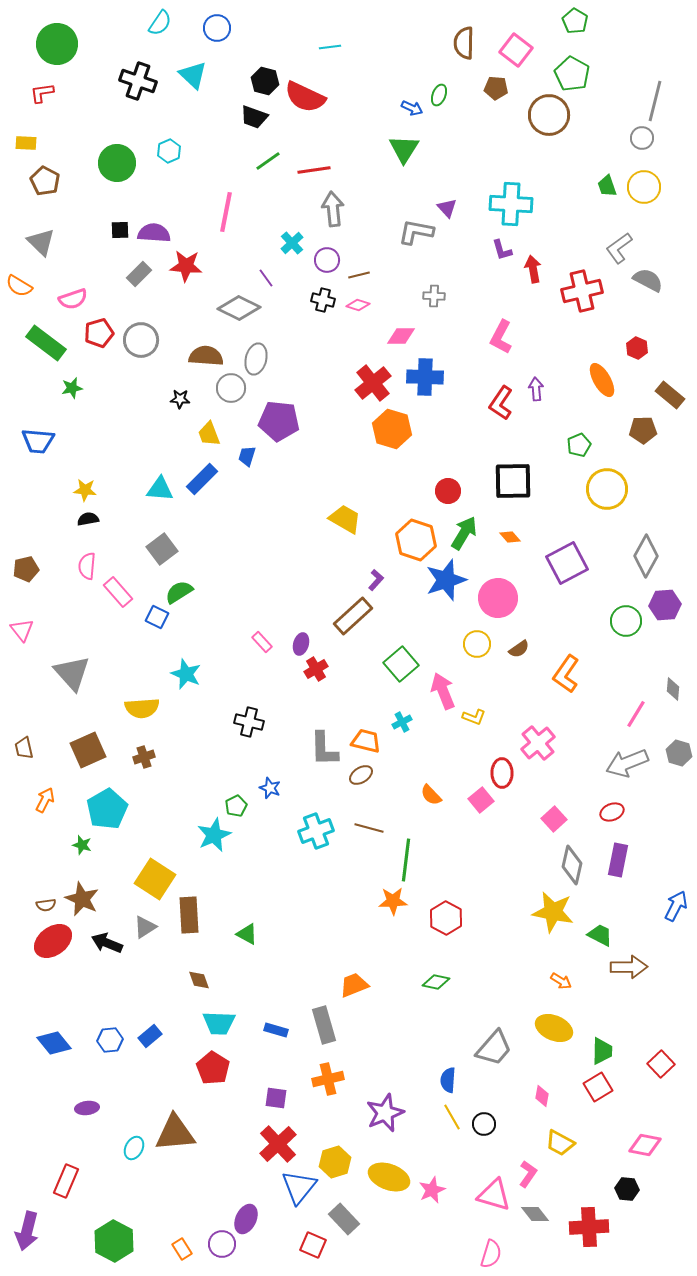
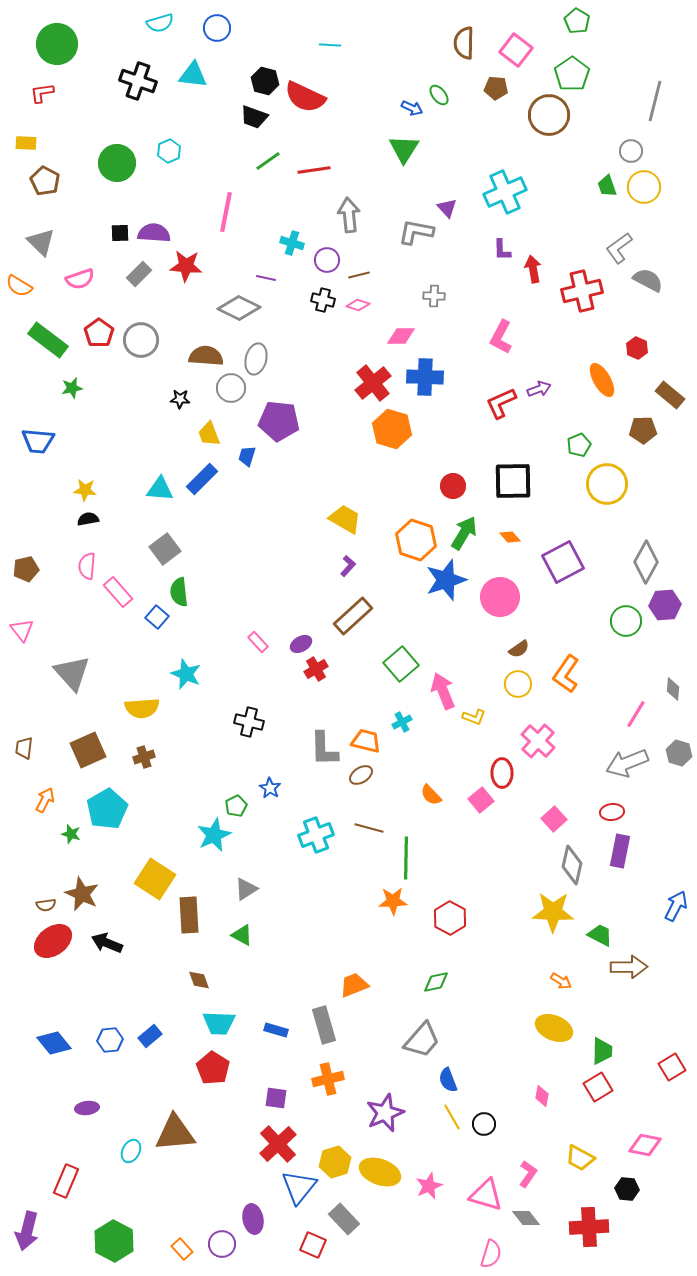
green pentagon at (575, 21): moved 2 px right
cyan semicircle at (160, 23): rotated 40 degrees clockwise
cyan line at (330, 47): moved 2 px up; rotated 10 degrees clockwise
green pentagon at (572, 74): rotated 8 degrees clockwise
cyan triangle at (193, 75): rotated 36 degrees counterclockwise
green ellipse at (439, 95): rotated 60 degrees counterclockwise
gray circle at (642, 138): moved 11 px left, 13 px down
cyan cross at (511, 204): moved 6 px left, 12 px up; rotated 27 degrees counterclockwise
gray arrow at (333, 209): moved 16 px right, 6 px down
black square at (120, 230): moved 3 px down
cyan cross at (292, 243): rotated 30 degrees counterclockwise
purple L-shape at (502, 250): rotated 15 degrees clockwise
purple line at (266, 278): rotated 42 degrees counterclockwise
pink semicircle at (73, 299): moved 7 px right, 20 px up
red pentagon at (99, 333): rotated 20 degrees counterclockwise
green rectangle at (46, 343): moved 2 px right, 3 px up
purple arrow at (536, 389): moved 3 px right; rotated 75 degrees clockwise
red L-shape at (501, 403): rotated 32 degrees clockwise
yellow circle at (607, 489): moved 5 px up
red circle at (448, 491): moved 5 px right, 5 px up
gray square at (162, 549): moved 3 px right
gray diamond at (646, 556): moved 6 px down
purple square at (567, 563): moved 4 px left, 1 px up
purple L-shape at (376, 580): moved 28 px left, 14 px up
green semicircle at (179, 592): rotated 64 degrees counterclockwise
pink circle at (498, 598): moved 2 px right, 1 px up
blue square at (157, 617): rotated 15 degrees clockwise
pink rectangle at (262, 642): moved 4 px left
purple ellipse at (301, 644): rotated 45 degrees clockwise
yellow circle at (477, 644): moved 41 px right, 40 px down
pink cross at (538, 743): moved 2 px up; rotated 8 degrees counterclockwise
brown trapezoid at (24, 748): rotated 20 degrees clockwise
blue star at (270, 788): rotated 10 degrees clockwise
red ellipse at (612, 812): rotated 15 degrees clockwise
cyan cross at (316, 831): moved 4 px down
green star at (82, 845): moved 11 px left, 11 px up
green line at (406, 860): moved 2 px up; rotated 6 degrees counterclockwise
purple rectangle at (618, 860): moved 2 px right, 9 px up
brown star at (82, 899): moved 5 px up
yellow star at (553, 912): rotated 9 degrees counterclockwise
red hexagon at (446, 918): moved 4 px right
gray triangle at (145, 927): moved 101 px right, 38 px up
green triangle at (247, 934): moved 5 px left, 1 px down
green diamond at (436, 982): rotated 24 degrees counterclockwise
gray trapezoid at (494, 1048): moved 72 px left, 8 px up
red square at (661, 1064): moved 11 px right, 3 px down; rotated 12 degrees clockwise
blue semicircle at (448, 1080): rotated 25 degrees counterclockwise
yellow trapezoid at (560, 1143): moved 20 px right, 15 px down
cyan ellipse at (134, 1148): moved 3 px left, 3 px down
yellow ellipse at (389, 1177): moved 9 px left, 5 px up
pink star at (432, 1190): moved 3 px left, 4 px up
pink triangle at (494, 1195): moved 8 px left
gray diamond at (535, 1214): moved 9 px left, 4 px down
purple ellipse at (246, 1219): moved 7 px right; rotated 36 degrees counterclockwise
orange rectangle at (182, 1249): rotated 10 degrees counterclockwise
